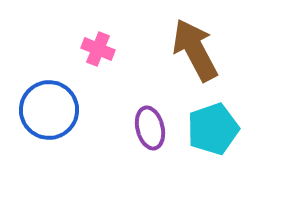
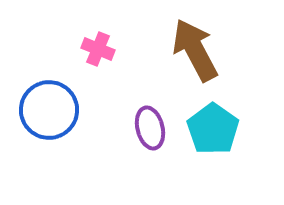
cyan pentagon: rotated 18 degrees counterclockwise
